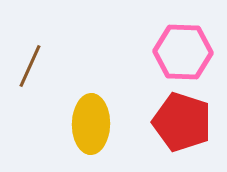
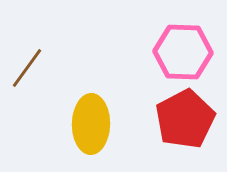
brown line: moved 3 px left, 2 px down; rotated 12 degrees clockwise
red pentagon: moved 3 px right, 3 px up; rotated 26 degrees clockwise
